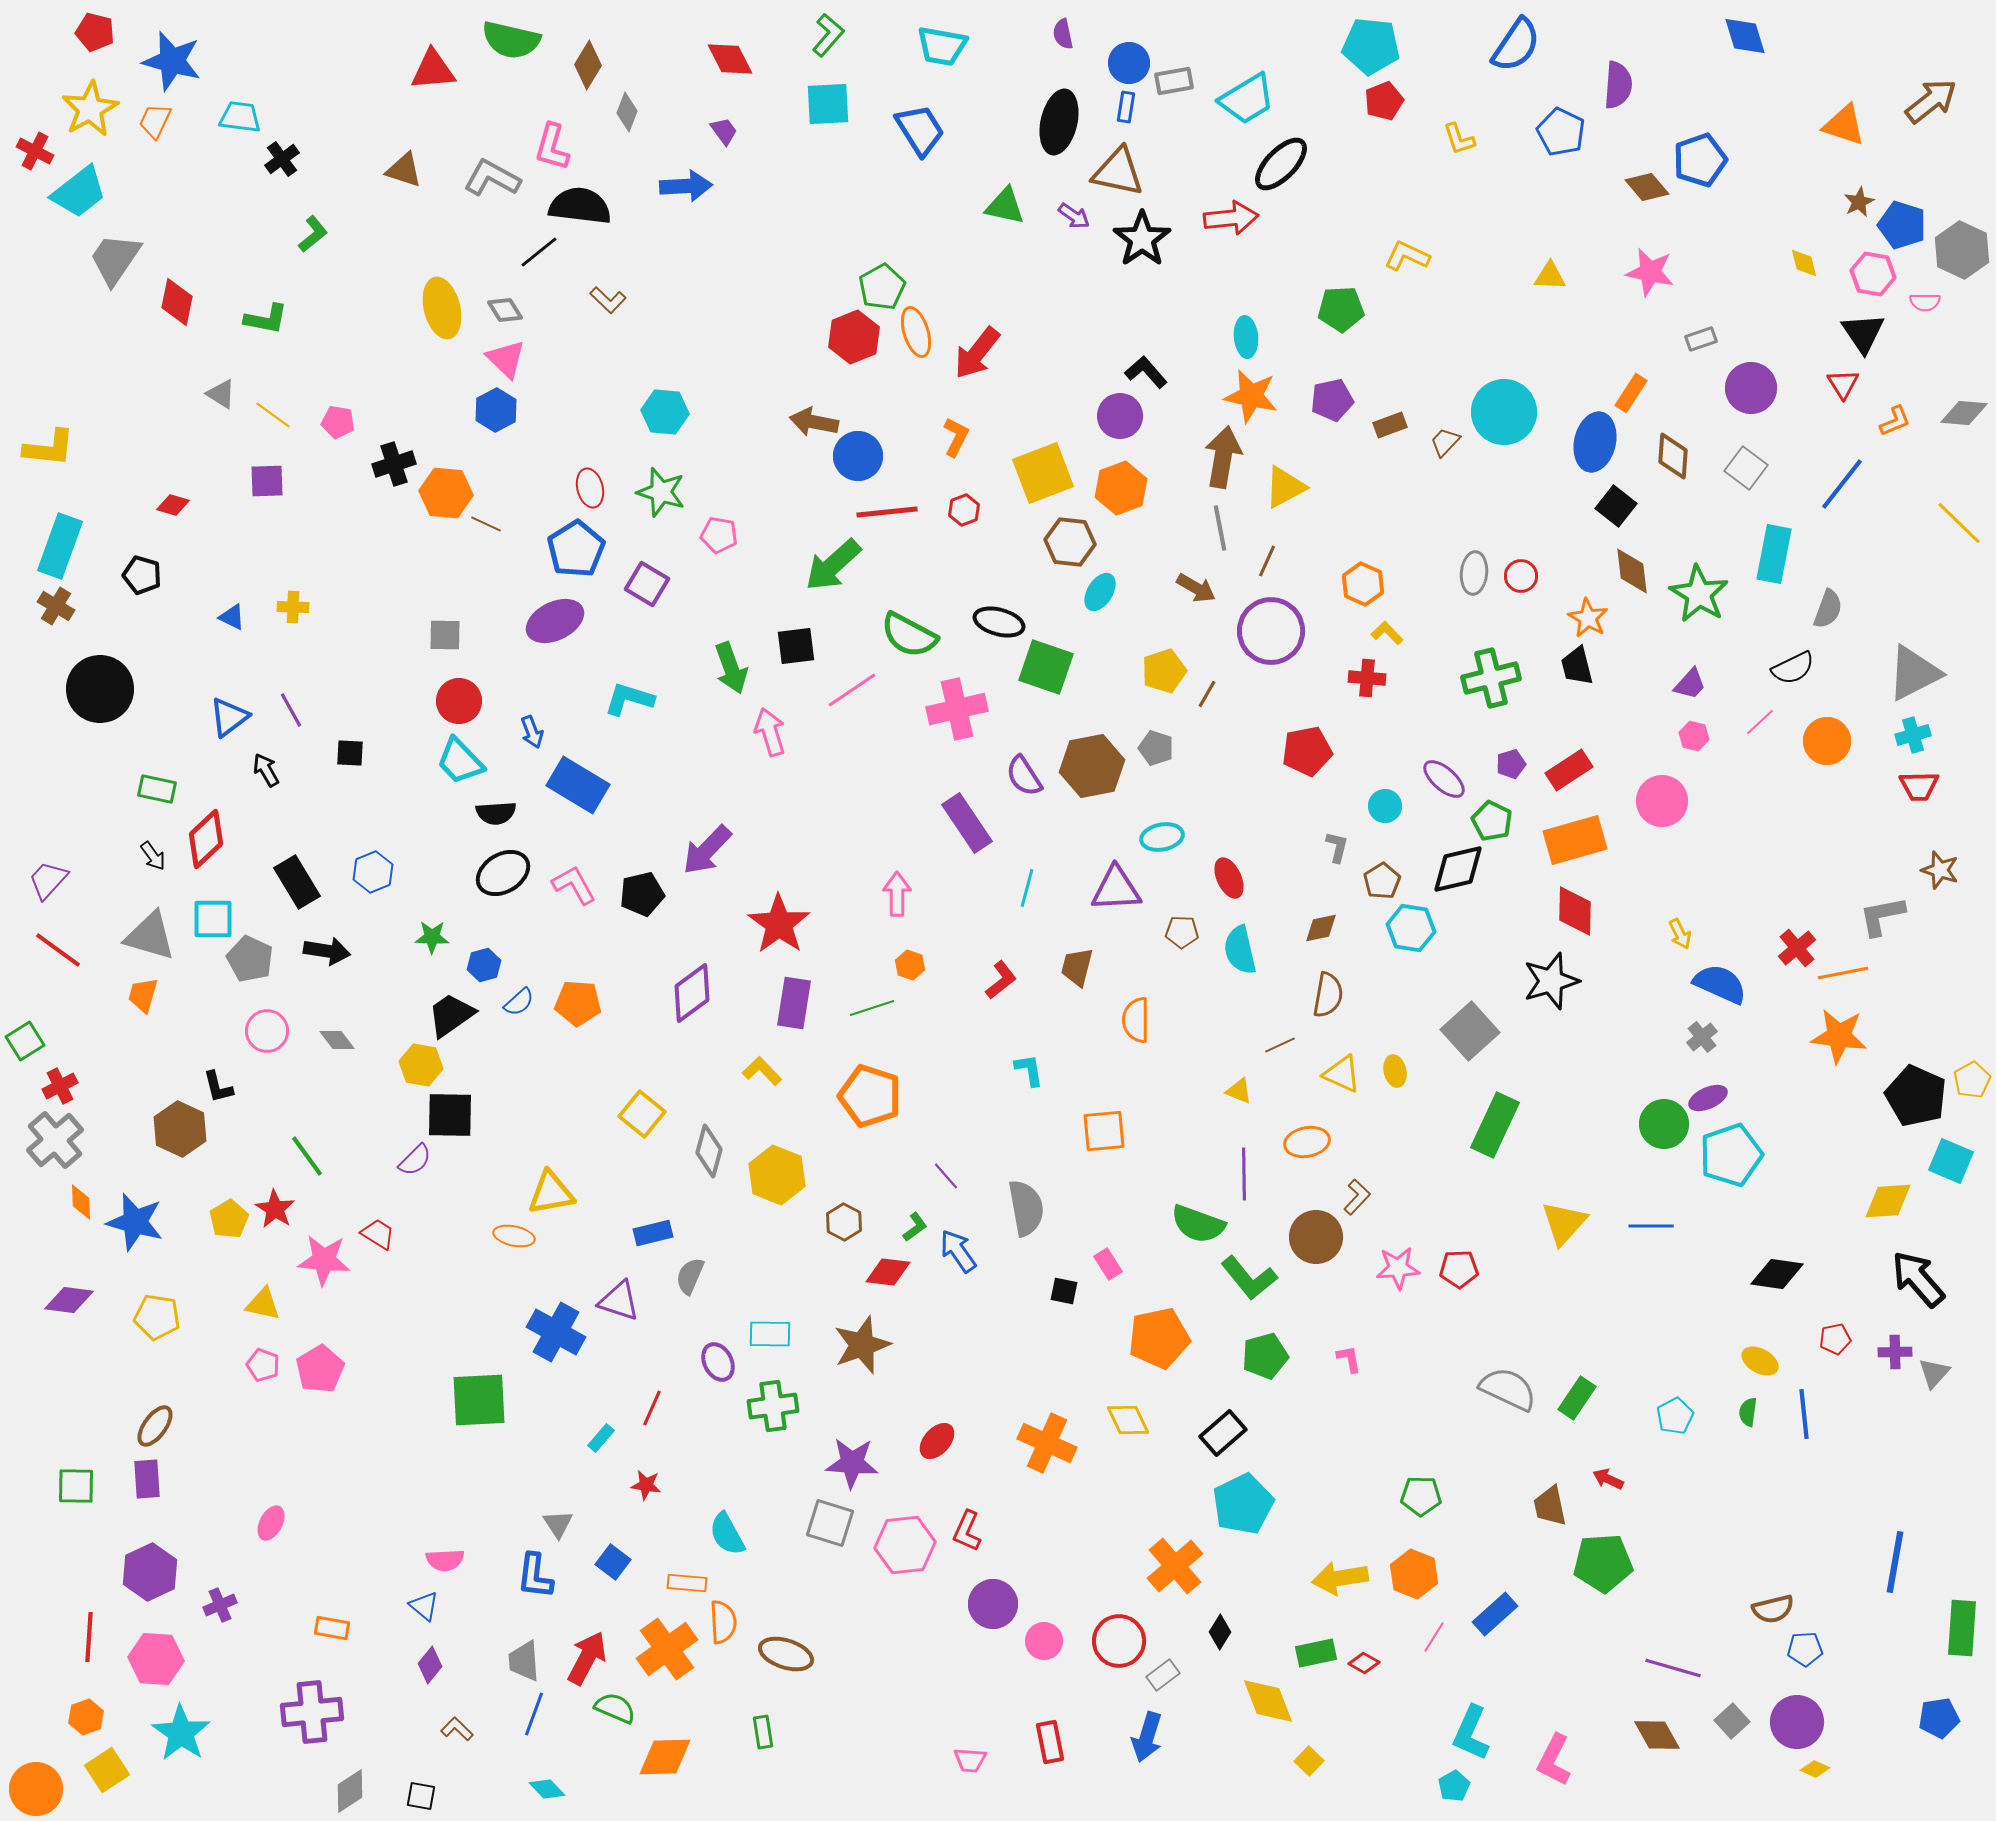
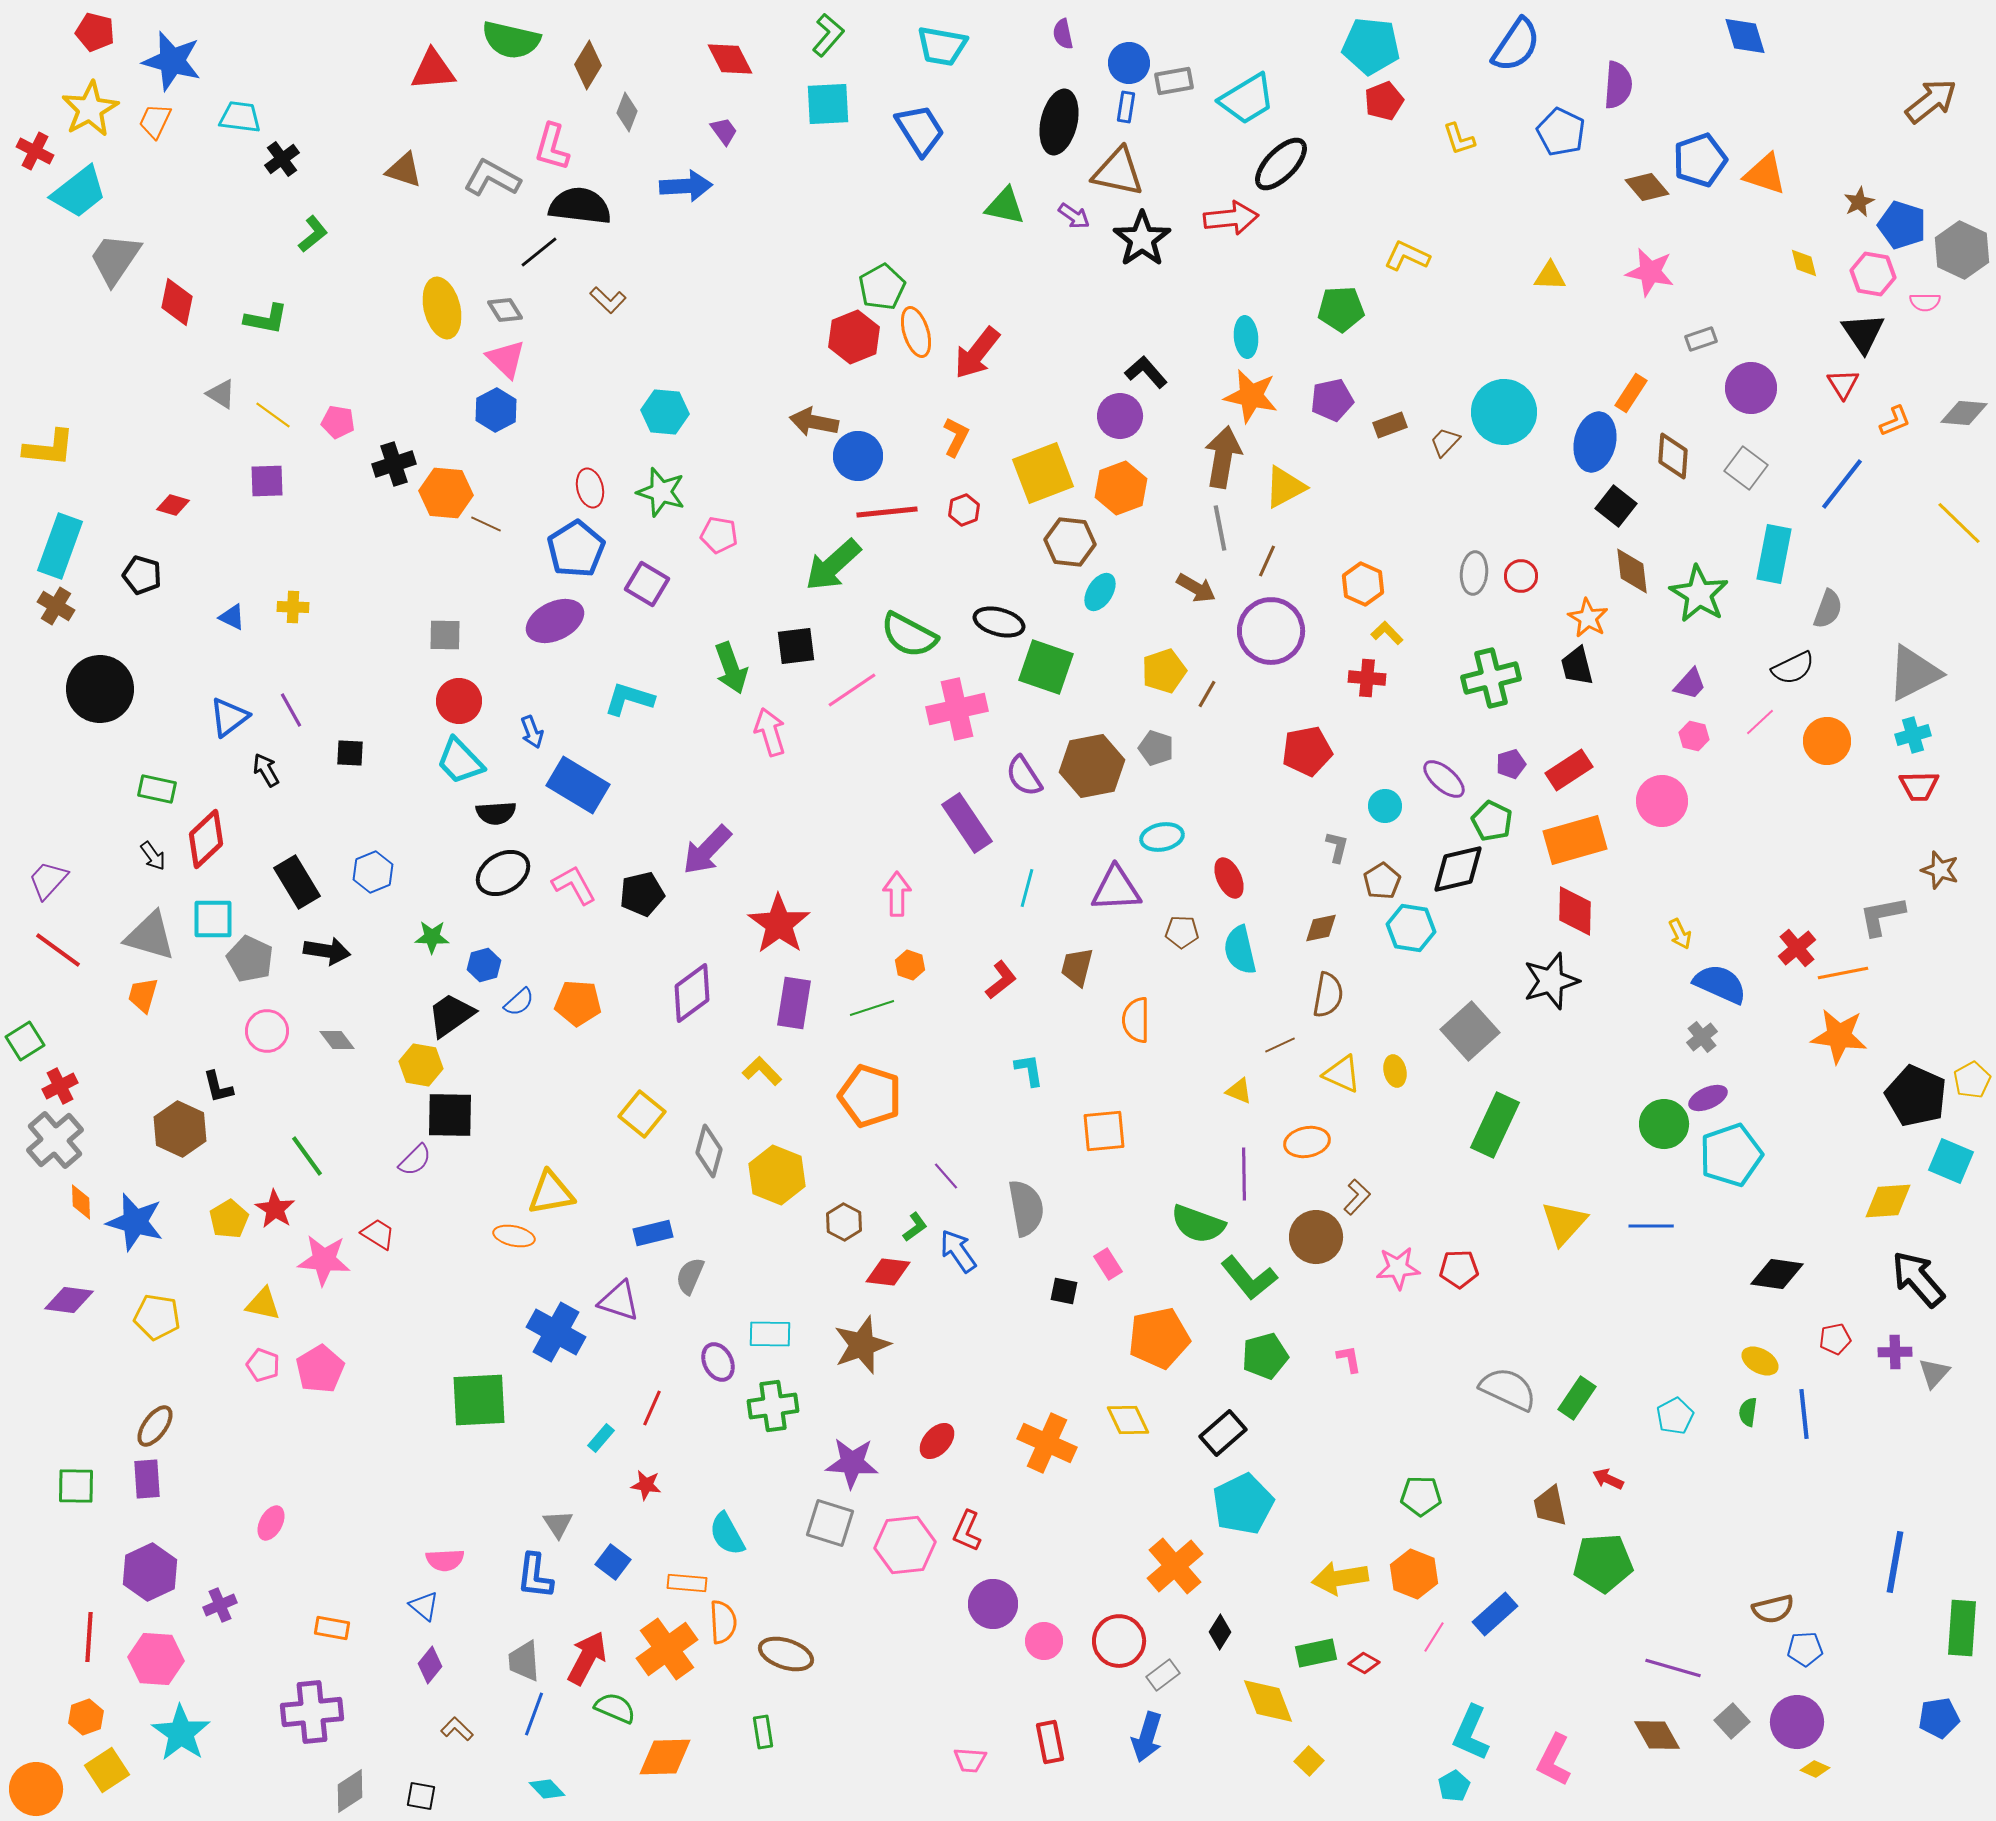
orange triangle at (1844, 125): moved 79 px left, 49 px down
